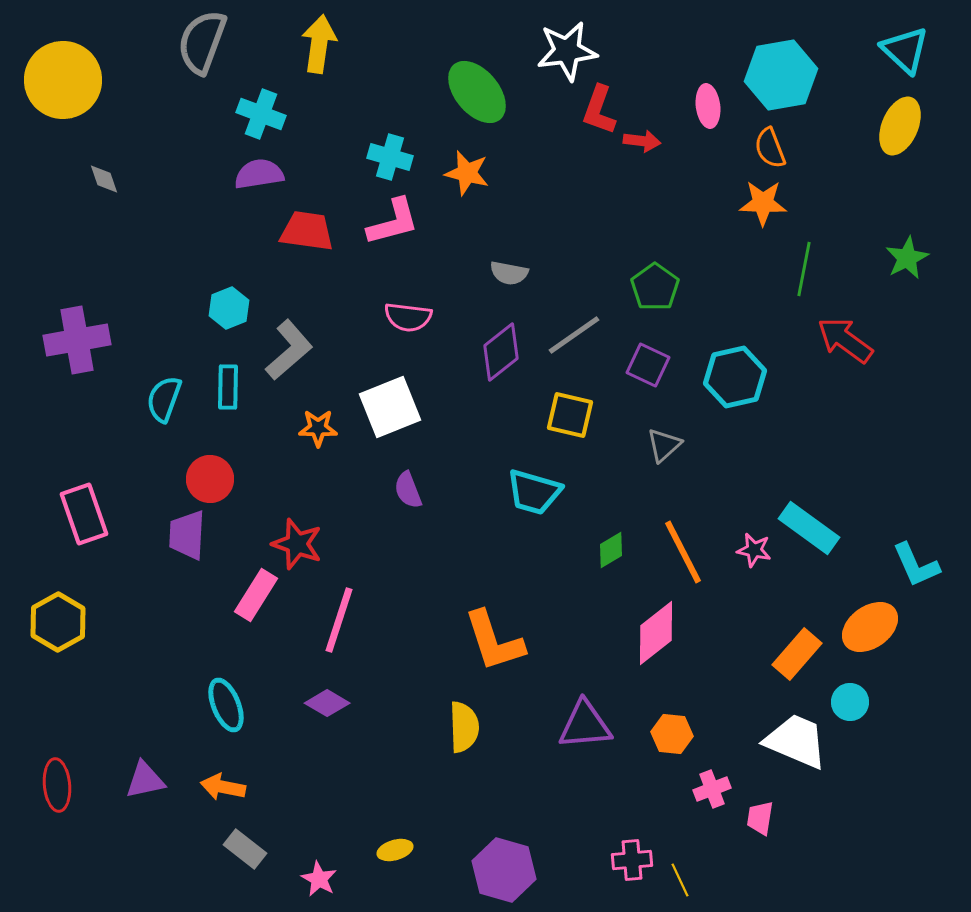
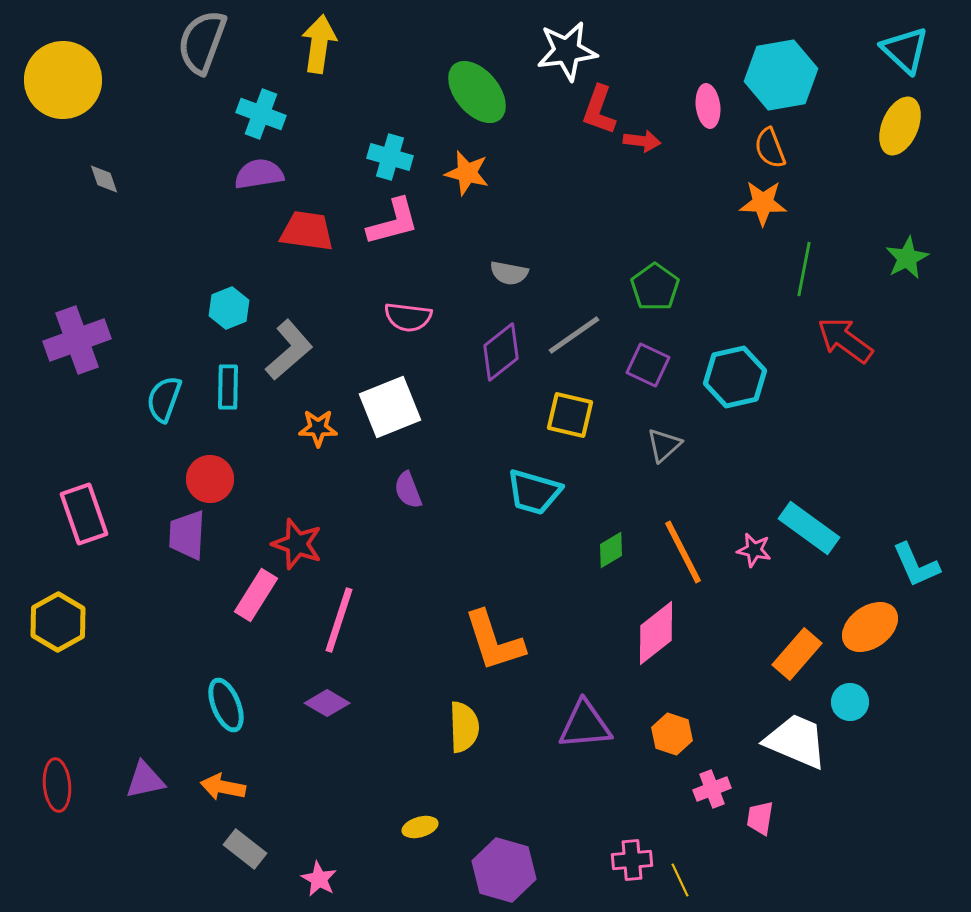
purple cross at (77, 340): rotated 10 degrees counterclockwise
orange hexagon at (672, 734): rotated 12 degrees clockwise
yellow ellipse at (395, 850): moved 25 px right, 23 px up
